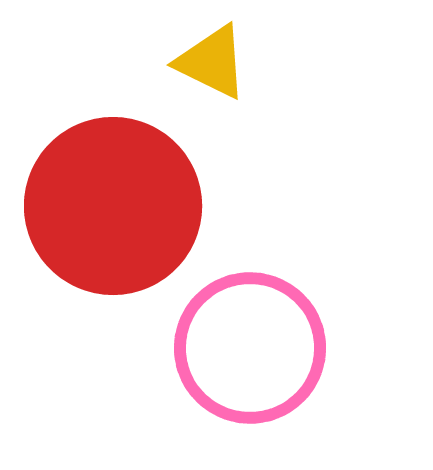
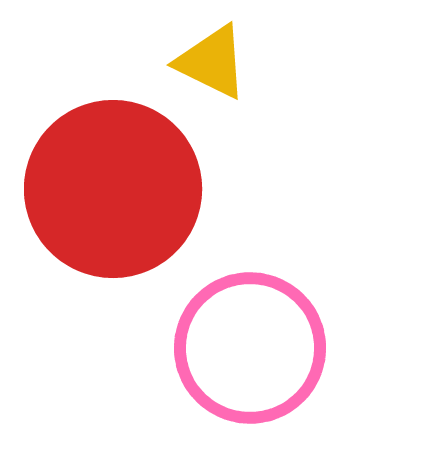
red circle: moved 17 px up
